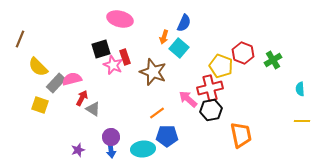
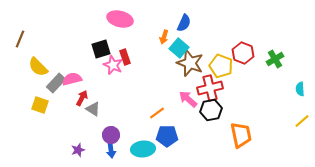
green cross: moved 2 px right, 1 px up
brown star: moved 37 px right, 9 px up
yellow line: rotated 42 degrees counterclockwise
purple circle: moved 2 px up
